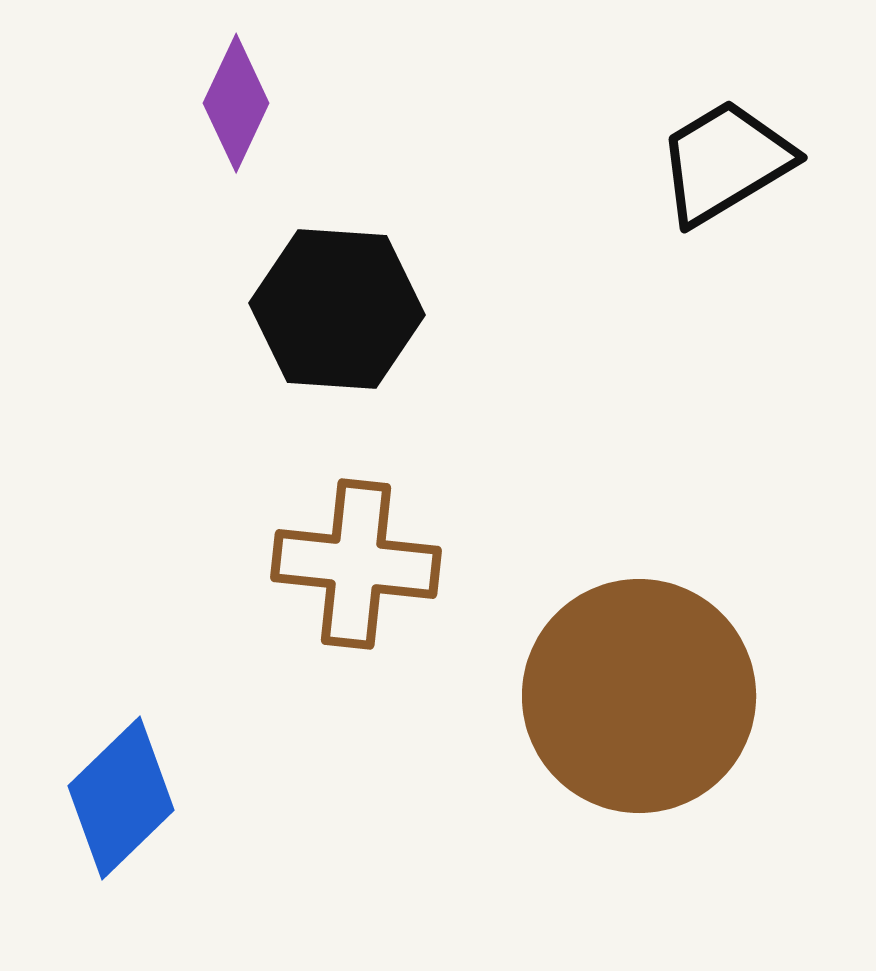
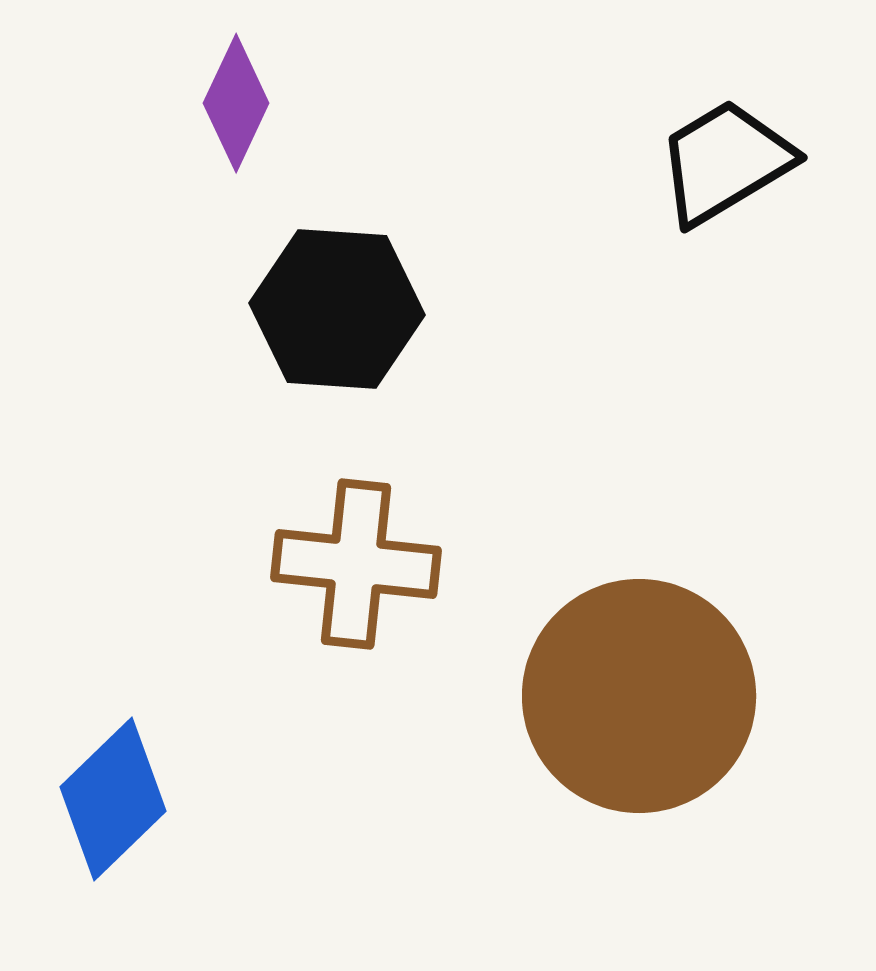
blue diamond: moved 8 px left, 1 px down
